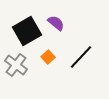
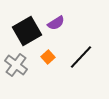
purple semicircle: rotated 108 degrees clockwise
